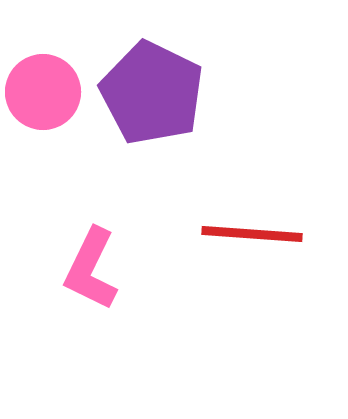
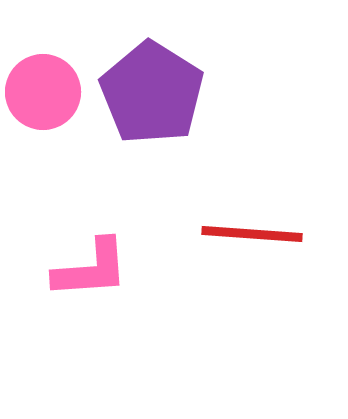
purple pentagon: rotated 6 degrees clockwise
pink L-shape: rotated 120 degrees counterclockwise
